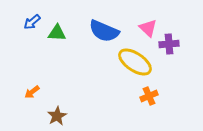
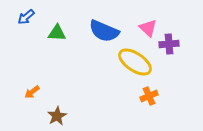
blue arrow: moved 6 px left, 5 px up
